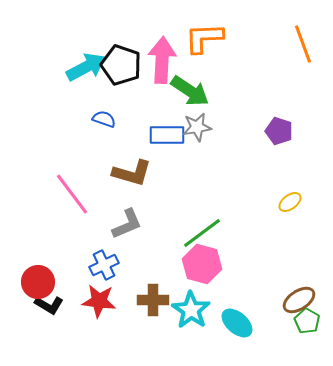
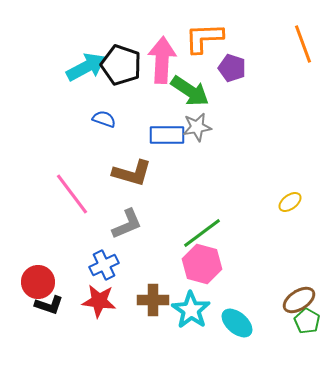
purple pentagon: moved 47 px left, 63 px up
black L-shape: rotated 12 degrees counterclockwise
